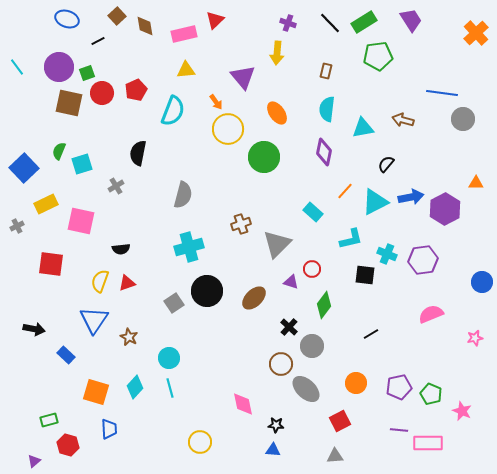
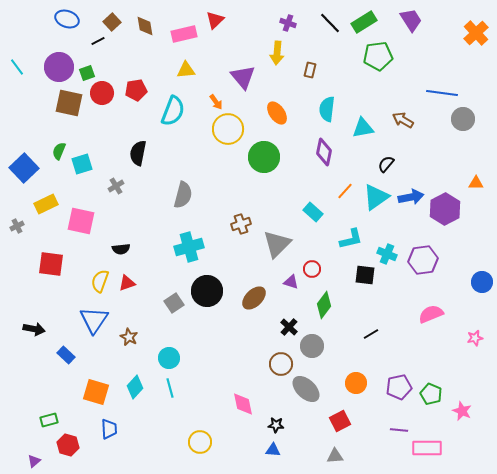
brown square at (117, 16): moved 5 px left, 6 px down
brown rectangle at (326, 71): moved 16 px left, 1 px up
red pentagon at (136, 90): rotated 15 degrees clockwise
brown arrow at (403, 120): rotated 15 degrees clockwise
cyan triangle at (375, 202): moved 1 px right, 5 px up; rotated 8 degrees counterclockwise
pink rectangle at (428, 443): moved 1 px left, 5 px down
